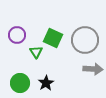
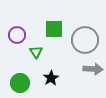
green square: moved 1 px right, 9 px up; rotated 24 degrees counterclockwise
black star: moved 5 px right, 5 px up
